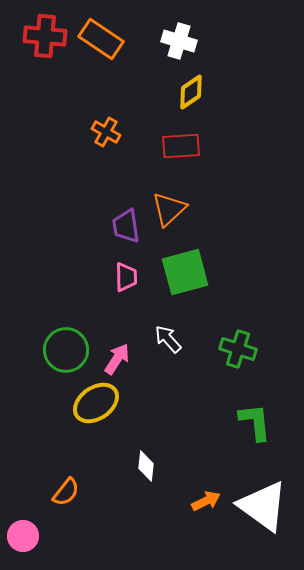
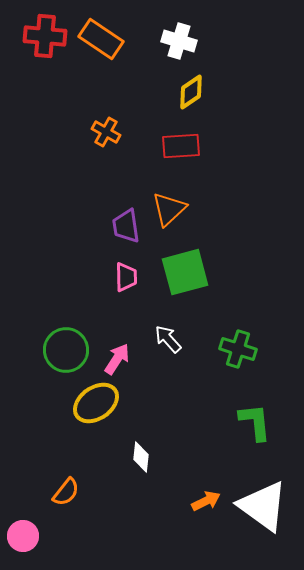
white diamond: moved 5 px left, 9 px up
